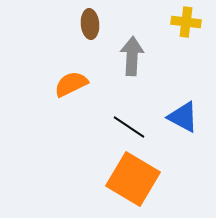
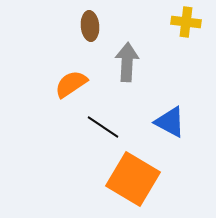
brown ellipse: moved 2 px down
gray arrow: moved 5 px left, 6 px down
orange semicircle: rotated 8 degrees counterclockwise
blue triangle: moved 13 px left, 5 px down
black line: moved 26 px left
